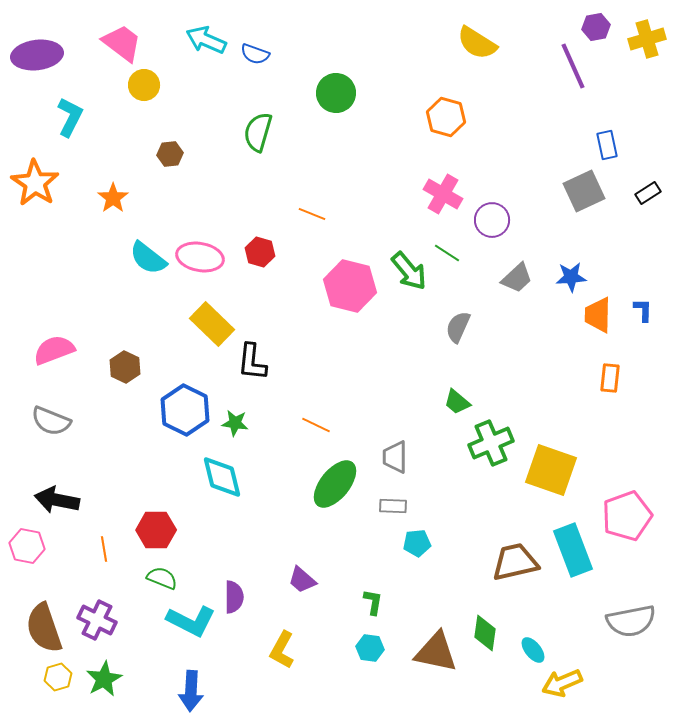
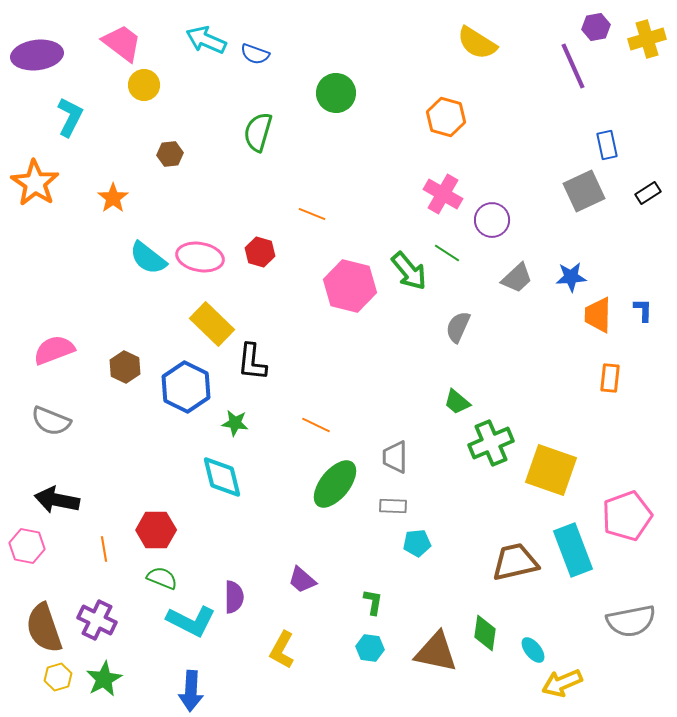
blue hexagon at (185, 410): moved 1 px right, 23 px up
